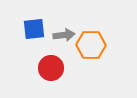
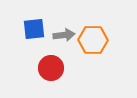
orange hexagon: moved 2 px right, 5 px up
